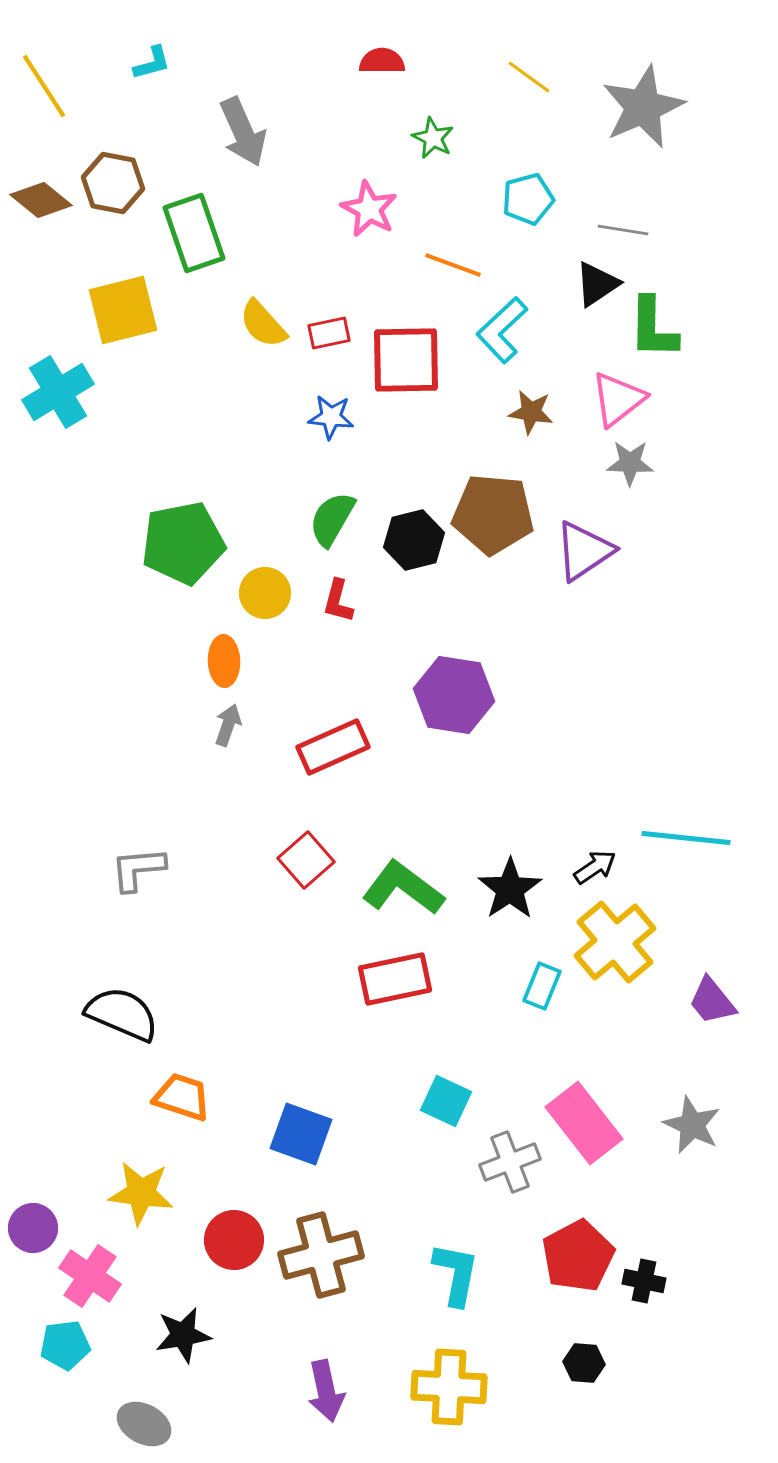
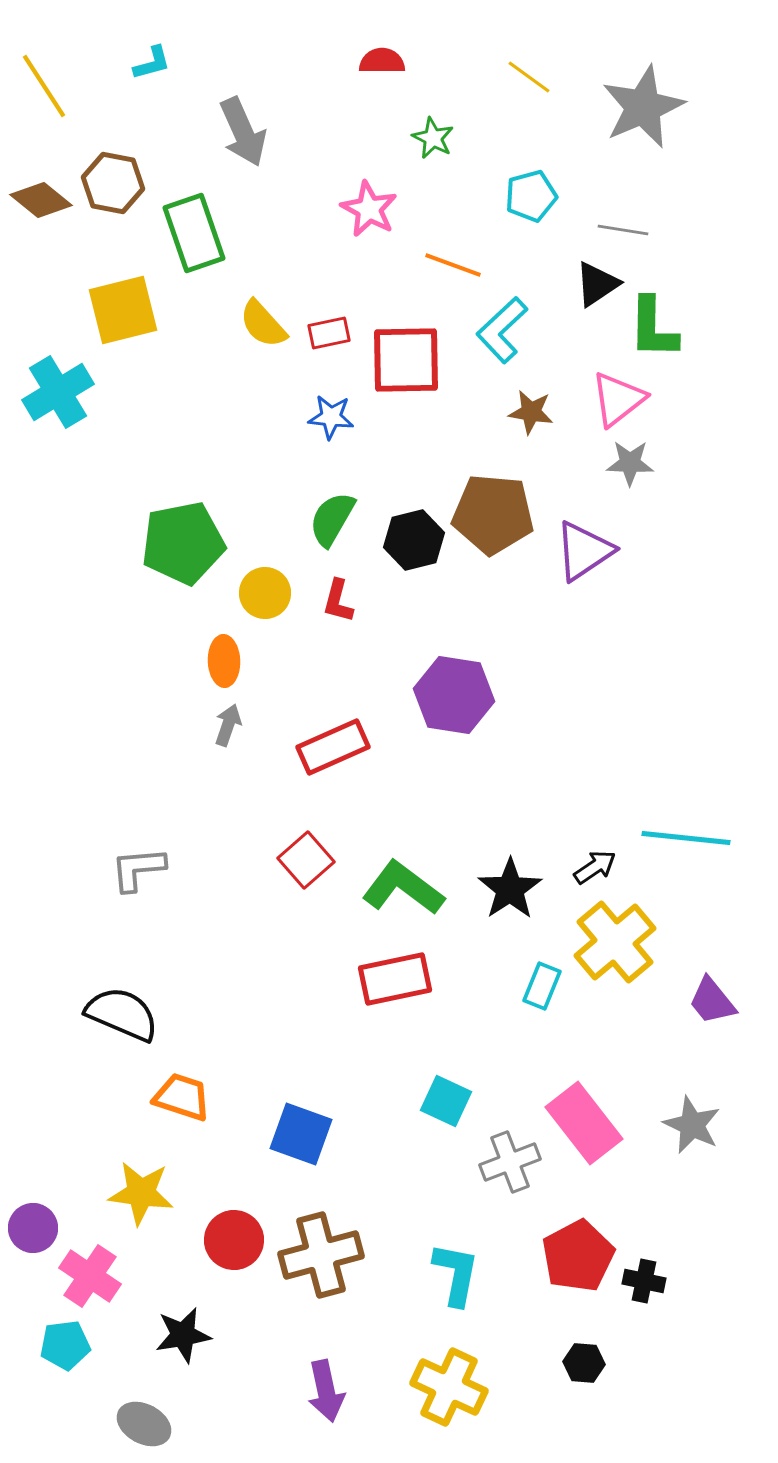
cyan pentagon at (528, 199): moved 3 px right, 3 px up
yellow cross at (449, 1387): rotated 22 degrees clockwise
